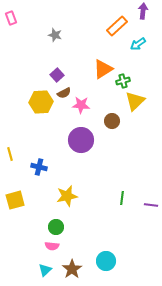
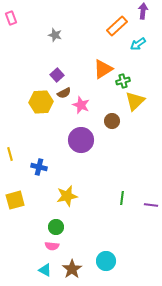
pink star: rotated 18 degrees clockwise
cyan triangle: rotated 48 degrees counterclockwise
